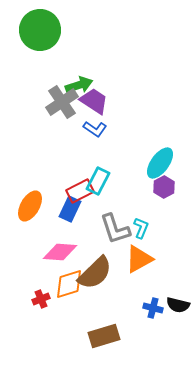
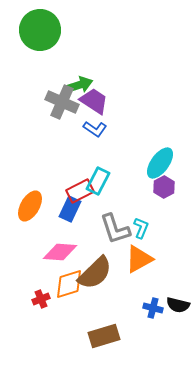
gray cross: rotated 32 degrees counterclockwise
